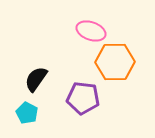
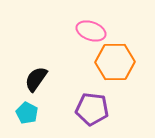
purple pentagon: moved 9 px right, 11 px down
